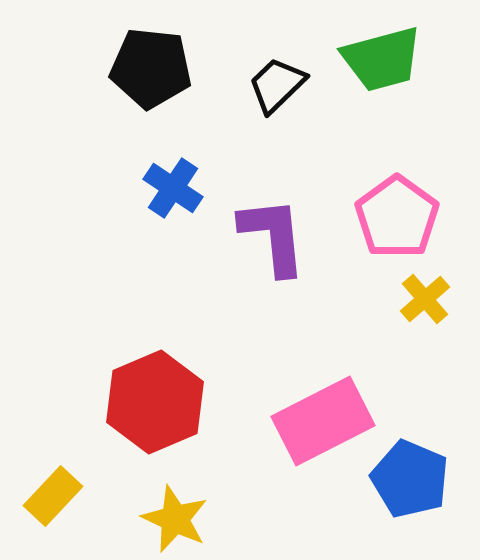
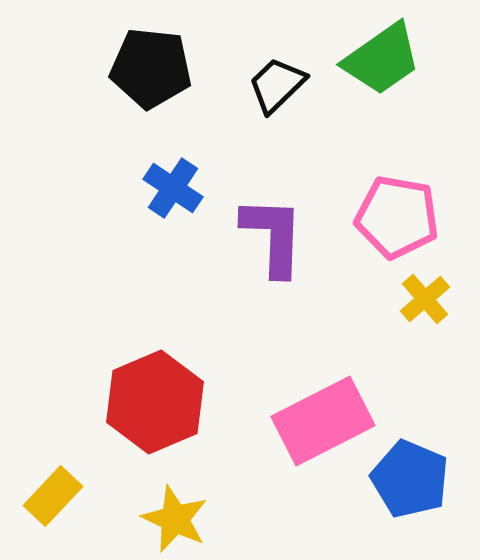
green trapezoid: rotated 20 degrees counterclockwise
pink pentagon: rotated 26 degrees counterclockwise
purple L-shape: rotated 8 degrees clockwise
